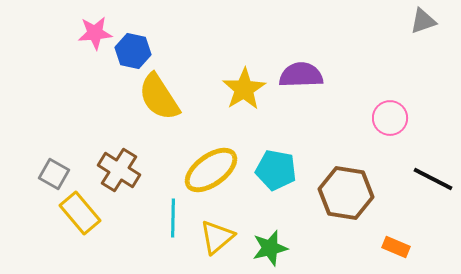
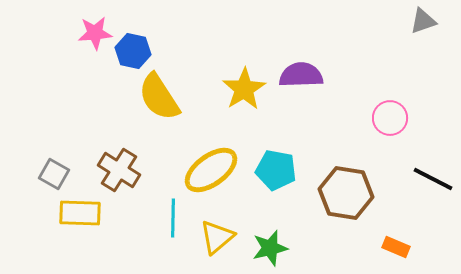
yellow rectangle: rotated 48 degrees counterclockwise
